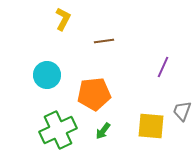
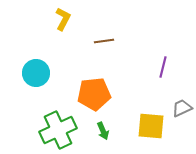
purple line: rotated 10 degrees counterclockwise
cyan circle: moved 11 px left, 2 px up
gray trapezoid: moved 3 px up; rotated 45 degrees clockwise
green arrow: rotated 60 degrees counterclockwise
